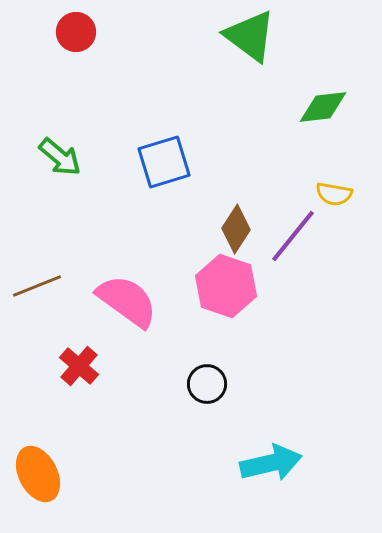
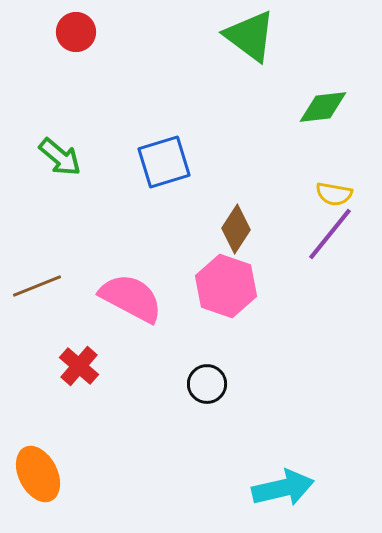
purple line: moved 37 px right, 2 px up
pink semicircle: moved 4 px right, 3 px up; rotated 8 degrees counterclockwise
cyan arrow: moved 12 px right, 25 px down
